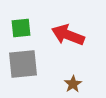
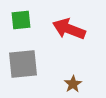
green square: moved 8 px up
red arrow: moved 1 px right, 6 px up
